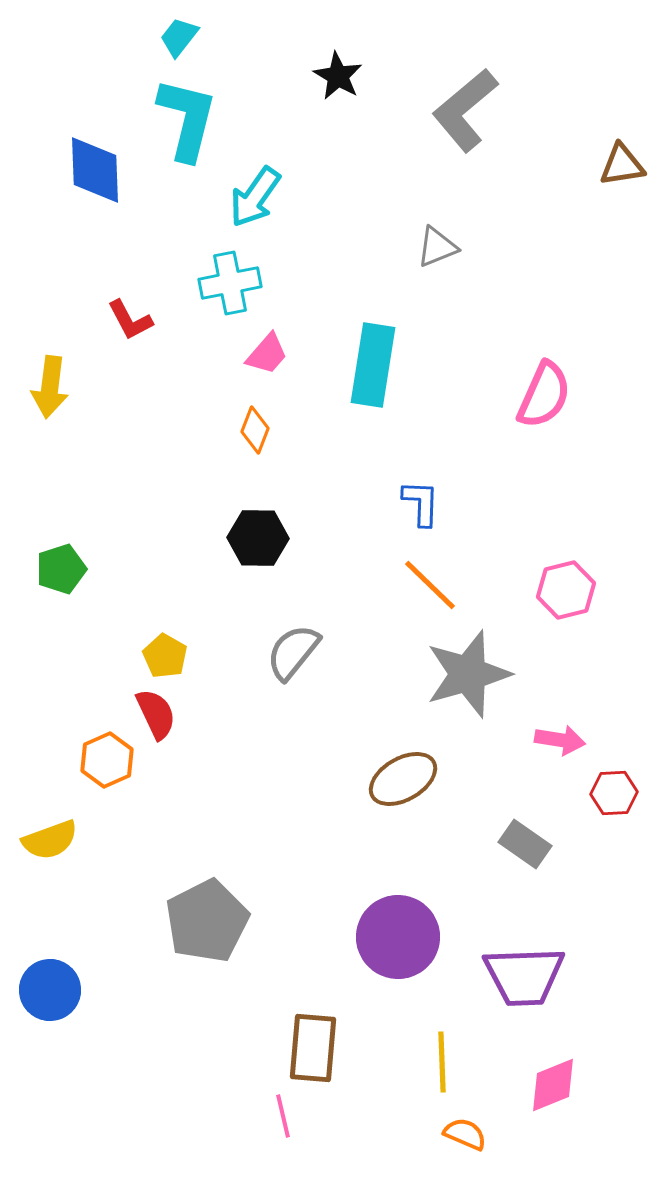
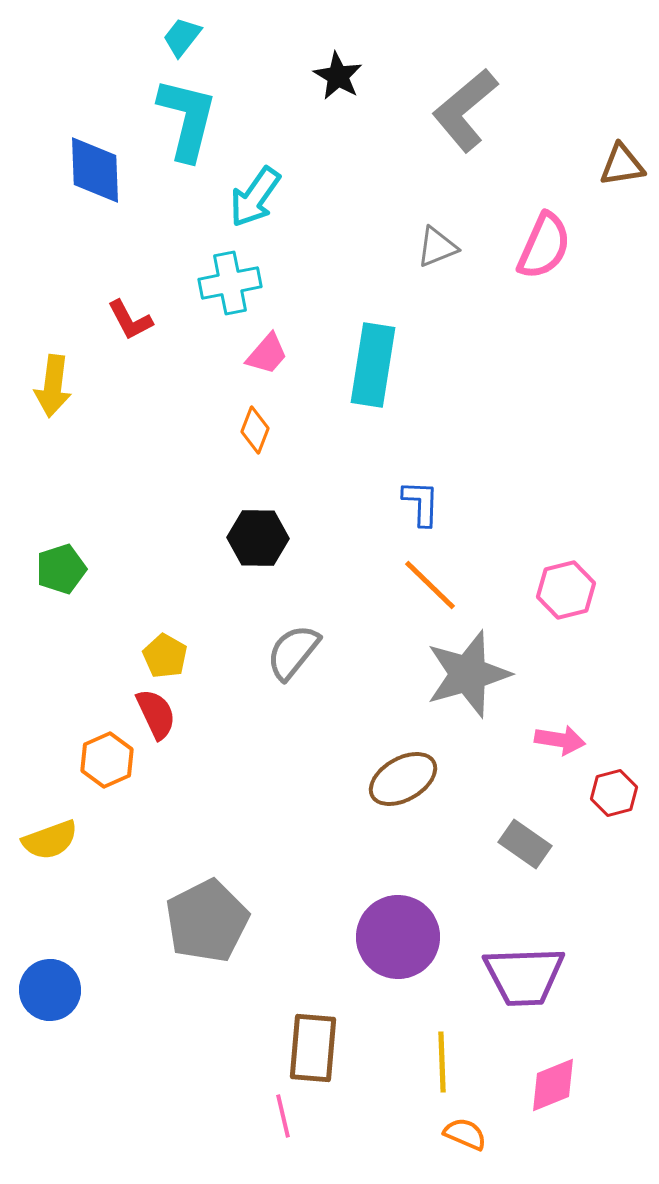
cyan trapezoid: moved 3 px right
yellow arrow: moved 3 px right, 1 px up
pink semicircle: moved 149 px up
red hexagon: rotated 12 degrees counterclockwise
